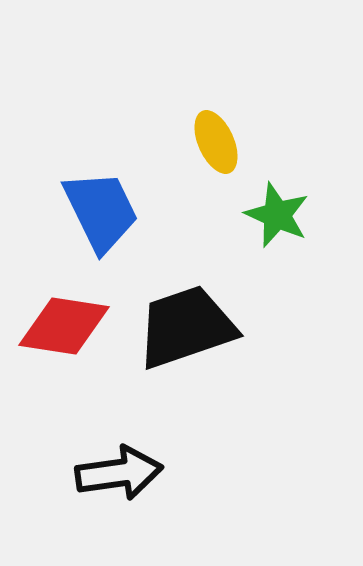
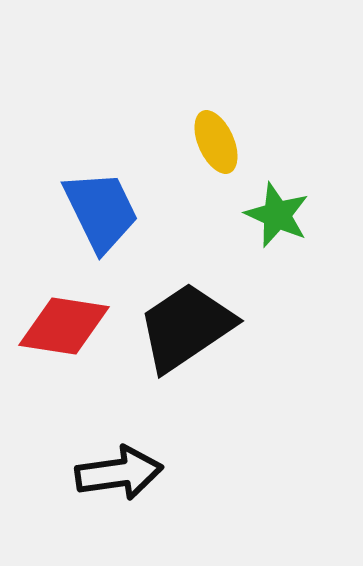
black trapezoid: rotated 15 degrees counterclockwise
